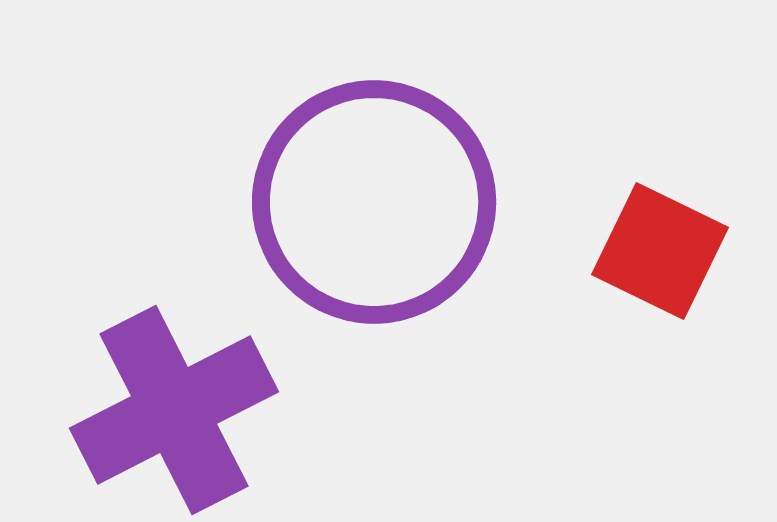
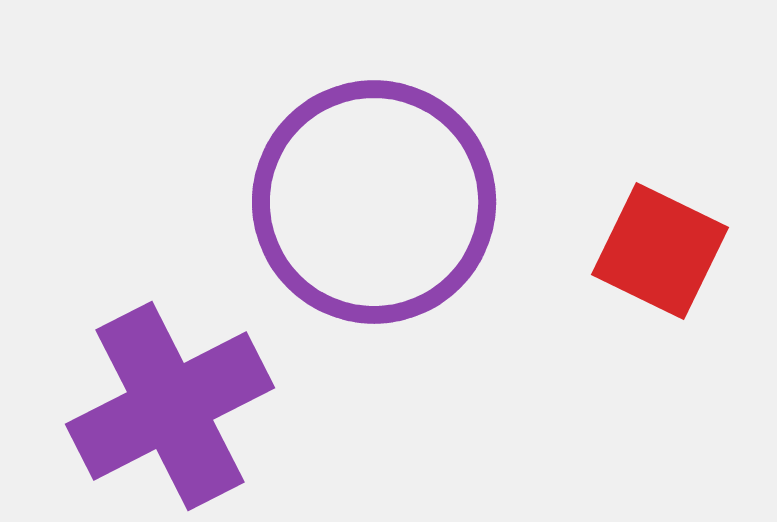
purple cross: moved 4 px left, 4 px up
